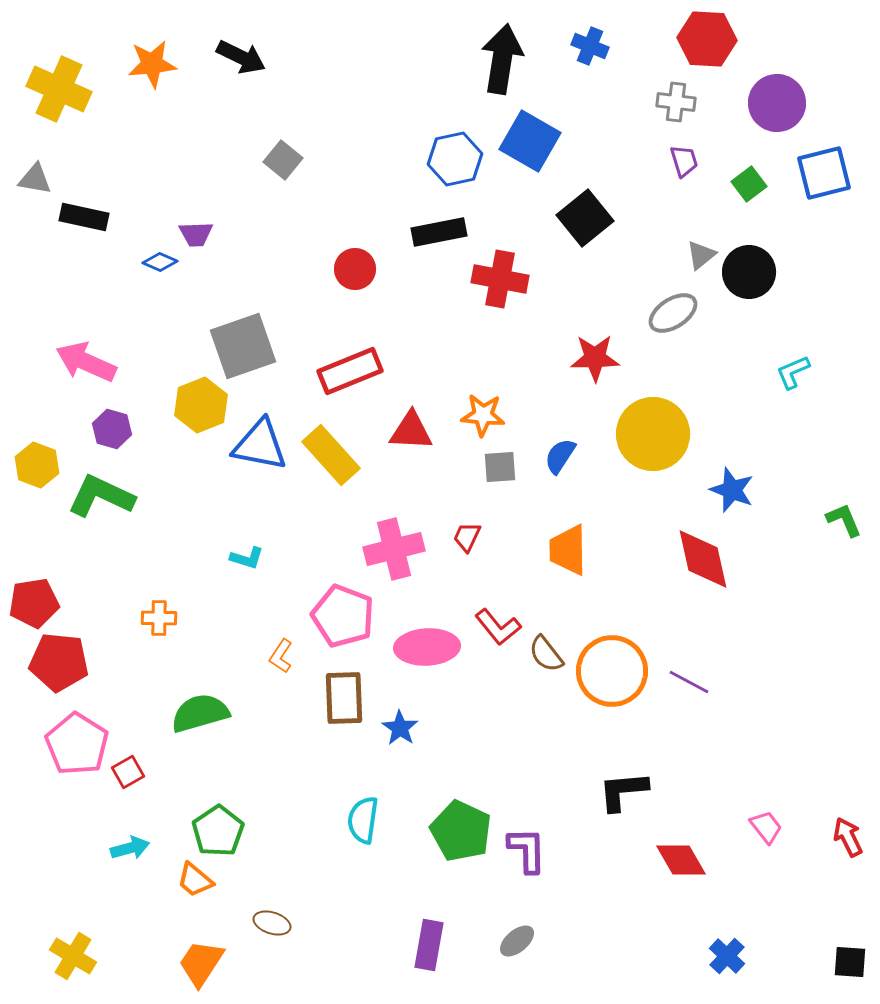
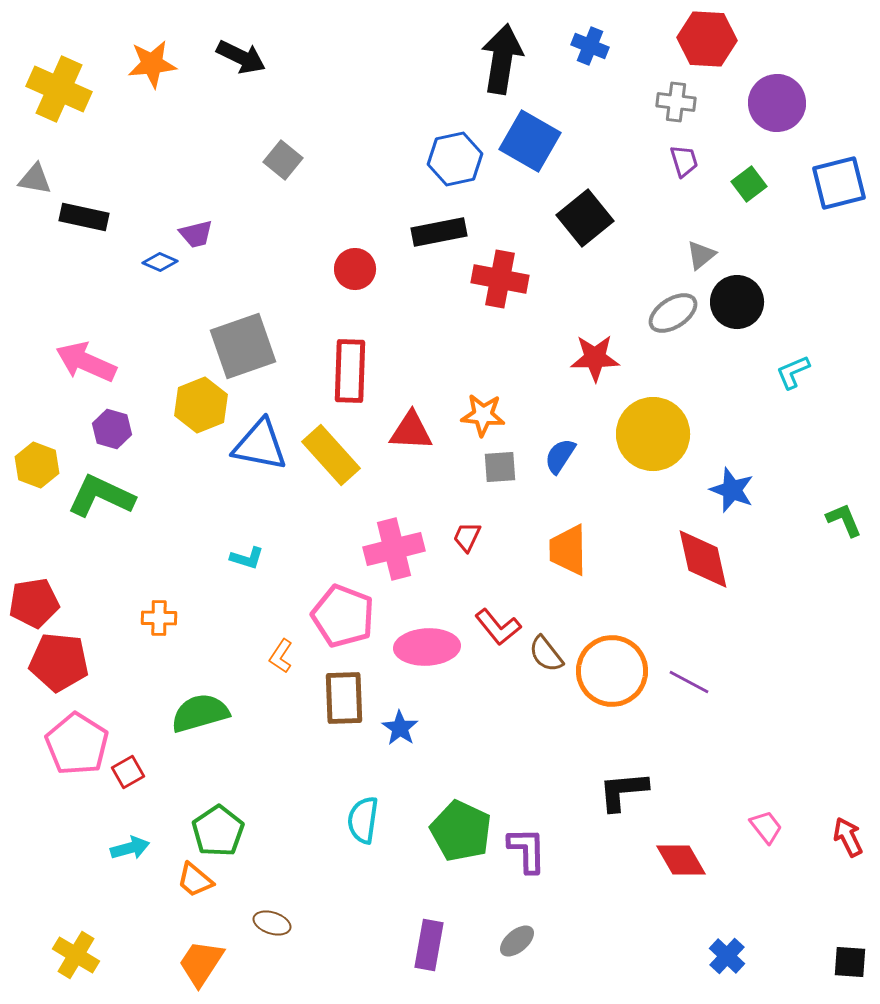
blue square at (824, 173): moved 15 px right, 10 px down
purple trapezoid at (196, 234): rotated 12 degrees counterclockwise
black circle at (749, 272): moved 12 px left, 30 px down
red rectangle at (350, 371): rotated 66 degrees counterclockwise
yellow cross at (73, 956): moved 3 px right, 1 px up
